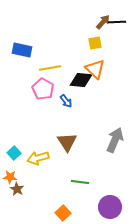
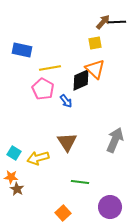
black diamond: rotated 30 degrees counterclockwise
cyan square: rotated 16 degrees counterclockwise
orange star: moved 1 px right
